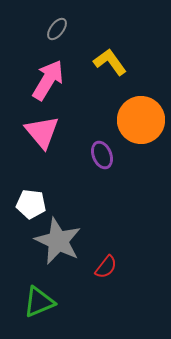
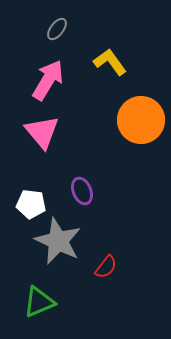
purple ellipse: moved 20 px left, 36 px down
